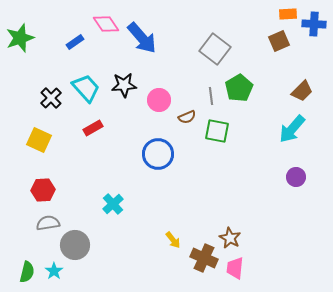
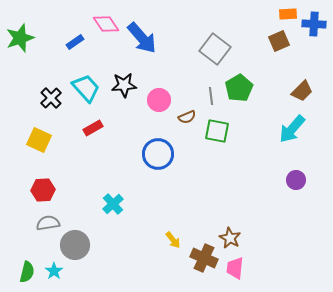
purple circle: moved 3 px down
